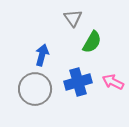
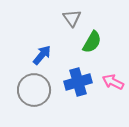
gray triangle: moved 1 px left
blue arrow: rotated 25 degrees clockwise
gray circle: moved 1 px left, 1 px down
